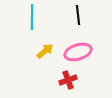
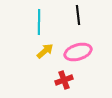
cyan line: moved 7 px right, 5 px down
red cross: moved 4 px left
